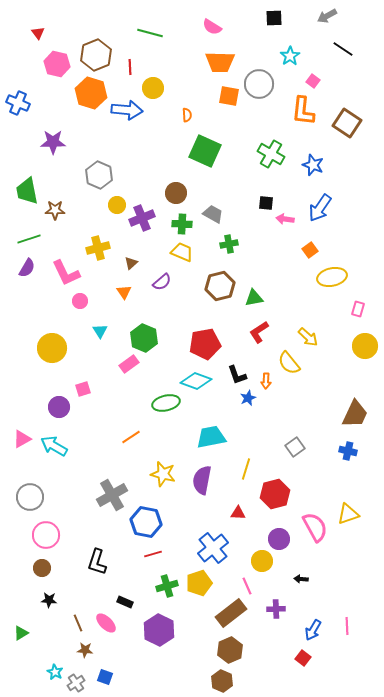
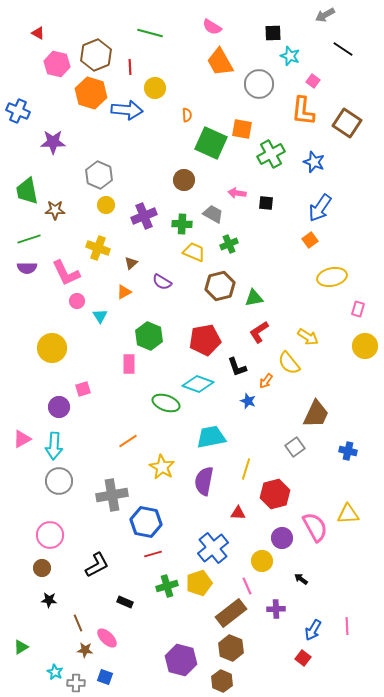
gray arrow at (327, 16): moved 2 px left, 1 px up
black square at (274, 18): moved 1 px left, 15 px down
red triangle at (38, 33): rotated 24 degrees counterclockwise
cyan star at (290, 56): rotated 18 degrees counterclockwise
orange trapezoid at (220, 62): rotated 60 degrees clockwise
yellow circle at (153, 88): moved 2 px right
orange square at (229, 96): moved 13 px right, 33 px down
blue cross at (18, 103): moved 8 px down
green square at (205, 151): moved 6 px right, 8 px up
green cross at (271, 154): rotated 32 degrees clockwise
blue star at (313, 165): moved 1 px right, 3 px up
brown circle at (176, 193): moved 8 px right, 13 px up
yellow circle at (117, 205): moved 11 px left
purple cross at (142, 218): moved 2 px right, 2 px up
pink arrow at (285, 219): moved 48 px left, 26 px up
green cross at (229, 244): rotated 12 degrees counterclockwise
yellow cross at (98, 248): rotated 35 degrees clockwise
orange square at (310, 250): moved 10 px up
yellow trapezoid at (182, 252): moved 12 px right
purple semicircle at (27, 268): rotated 60 degrees clockwise
purple semicircle at (162, 282): rotated 72 degrees clockwise
orange triangle at (124, 292): rotated 35 degrees clockwise
pink circle at (80, 301): moved 3 px left
cyan triangle at (100, 331): moved 15 px up
yellow arrow at (308, 337): rotated 10 degrees counterclockwise
green hexagon at (144, 338): moved 5 px right, 2 px up
red pentagon at (205, 344): moved 4 px up
pink rectangle at (129, 364): rotated 54 degrees counterclockwise
black L-shape at (237, 375): moved 8 px up
cyan diamond at (196, 381): moved 2 px right, 3 px down
orange arrow at (266, 381): rotated 35 degrees clockwise
blue star at (248, 398): moved 3 px down; rotated 28 degrees counterclockwise
green ellipse at (166, 403): rotated 32 degrees clockwise
brown trapezoid at (355, 414): moved 39 px left
orange line at (131, 437): moved 3 px left, 4 px down
cyan arrow at (54, 446): rotated 116 degrees counterclockwise
yellow star at (163, 474): moved 1 px left, 7 px up; rotated 15 degrees clockwise
purple semicircle at (202, 480): moved 2 px right, 1 px down
gray cross at (112, 495): rotated 20 degrees clockwise
gray circle at (30, 497): moved 29 px right, 16 px up
yellow triangle at (348, 514): rotated 15 degrees clockwise
pink circle at (46, 535): moved 4 px right
purple circle at (279, 539): moved 3 px right, 1 px up
black L-shape at (97, 562): moved 3 px down; rotated 136 degrees counterclockwise
black arrow at (301, 579): rotated 32 degrees clockwise
pink ellipse at (106, 623): moved 1 px right, 15 px down
purple hexagon at (159, 630): moved 22 px right, 30 px down; rotated 12 degrees counterclockwise
green triangle at (21, 633): moved 14 px down
brown hexagon at (230, 650): moved 1 px right, 2 px up; rotated 15 degrees counterclockwise
gray cross at (76, 683): rotated 36 degrees clockwise
